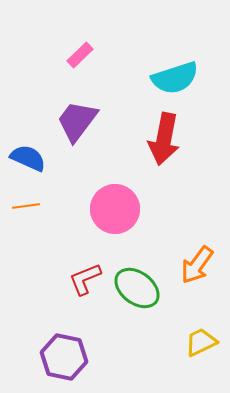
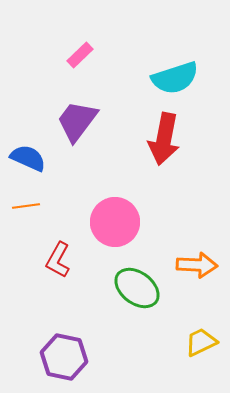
pink circle: moved 13 px down
orange arrow: rotated 123 degrees counterclockwise
red L-shape: moved 27 px left, 19 px up; rotated 39 degrees counterclockwise
